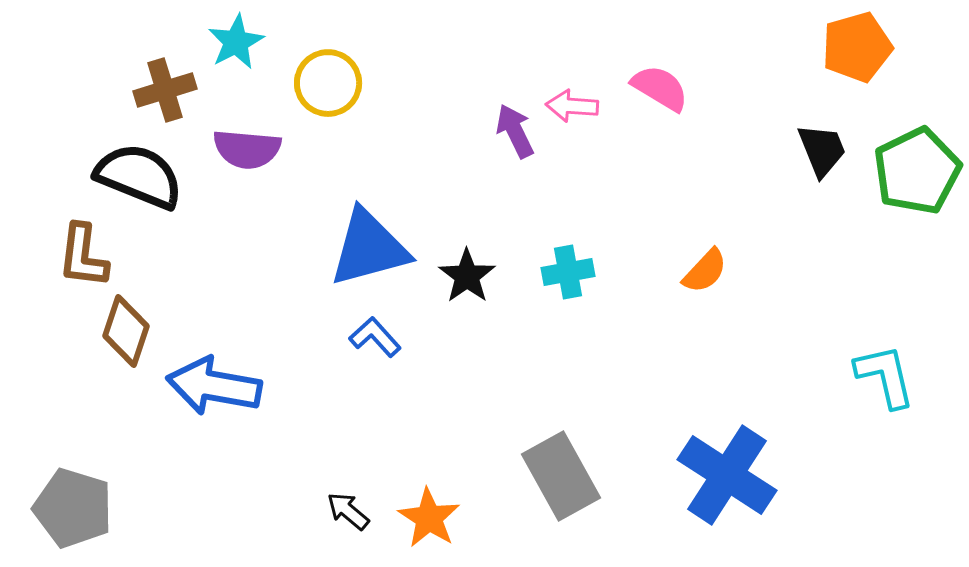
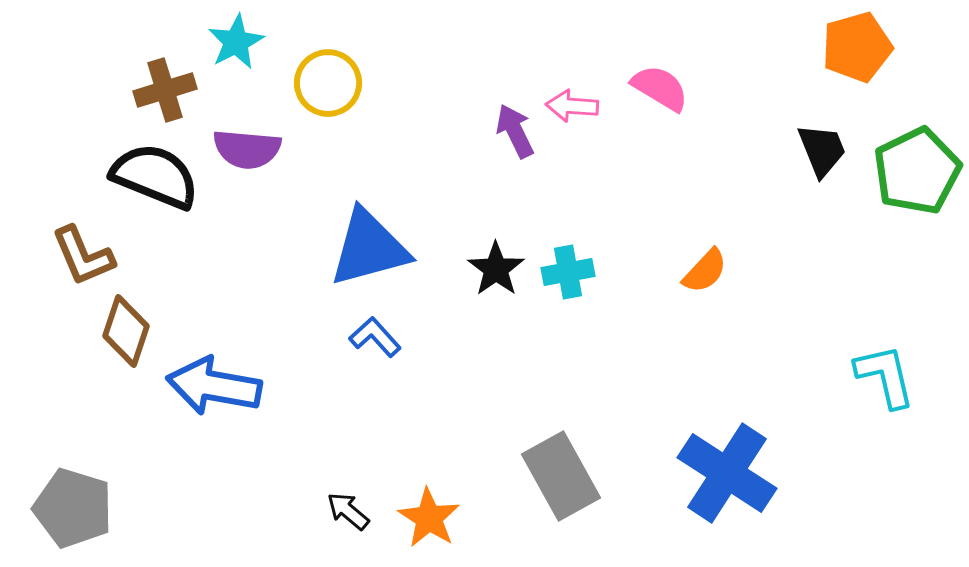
black semicircle: moved 16 px right
brown L-shape: rotated 30 degrees counterclockwise
black star: moved 29 px right, 7 px up
blue cross: moved 2 px up
